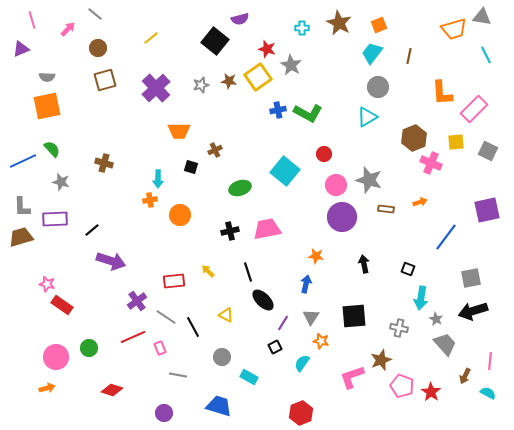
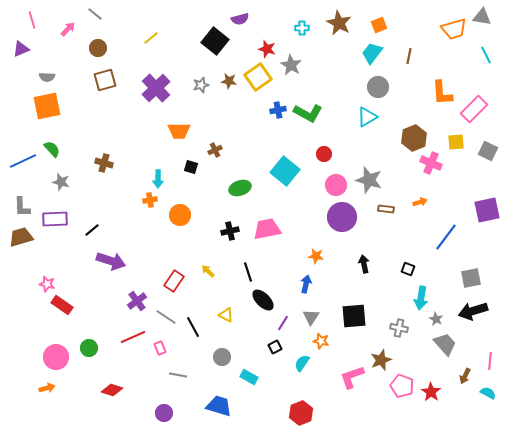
red rectangle at (174, 281): rotated 50 degrees counterclockwise
